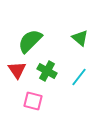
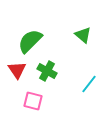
green triangle: moved 3 px right, 3 px up
cyan line: moved 10 px right, 7 px down
